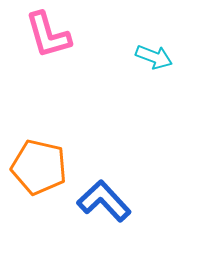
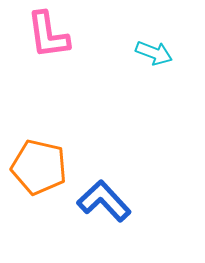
pink L-shape: rotated 8 degrees clockwise
cyan arrow: moved 4 px up
